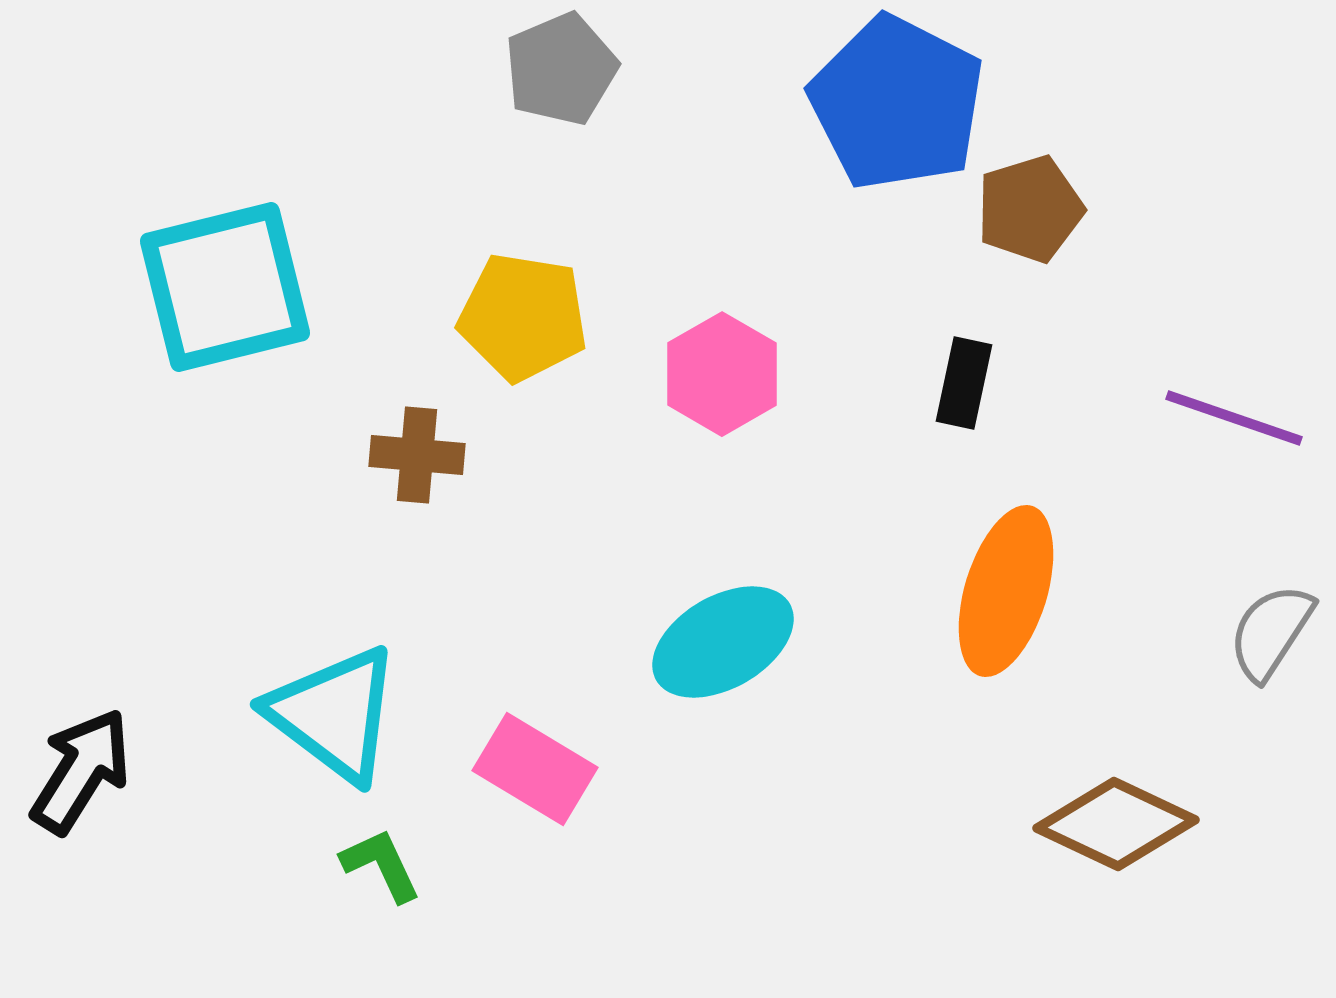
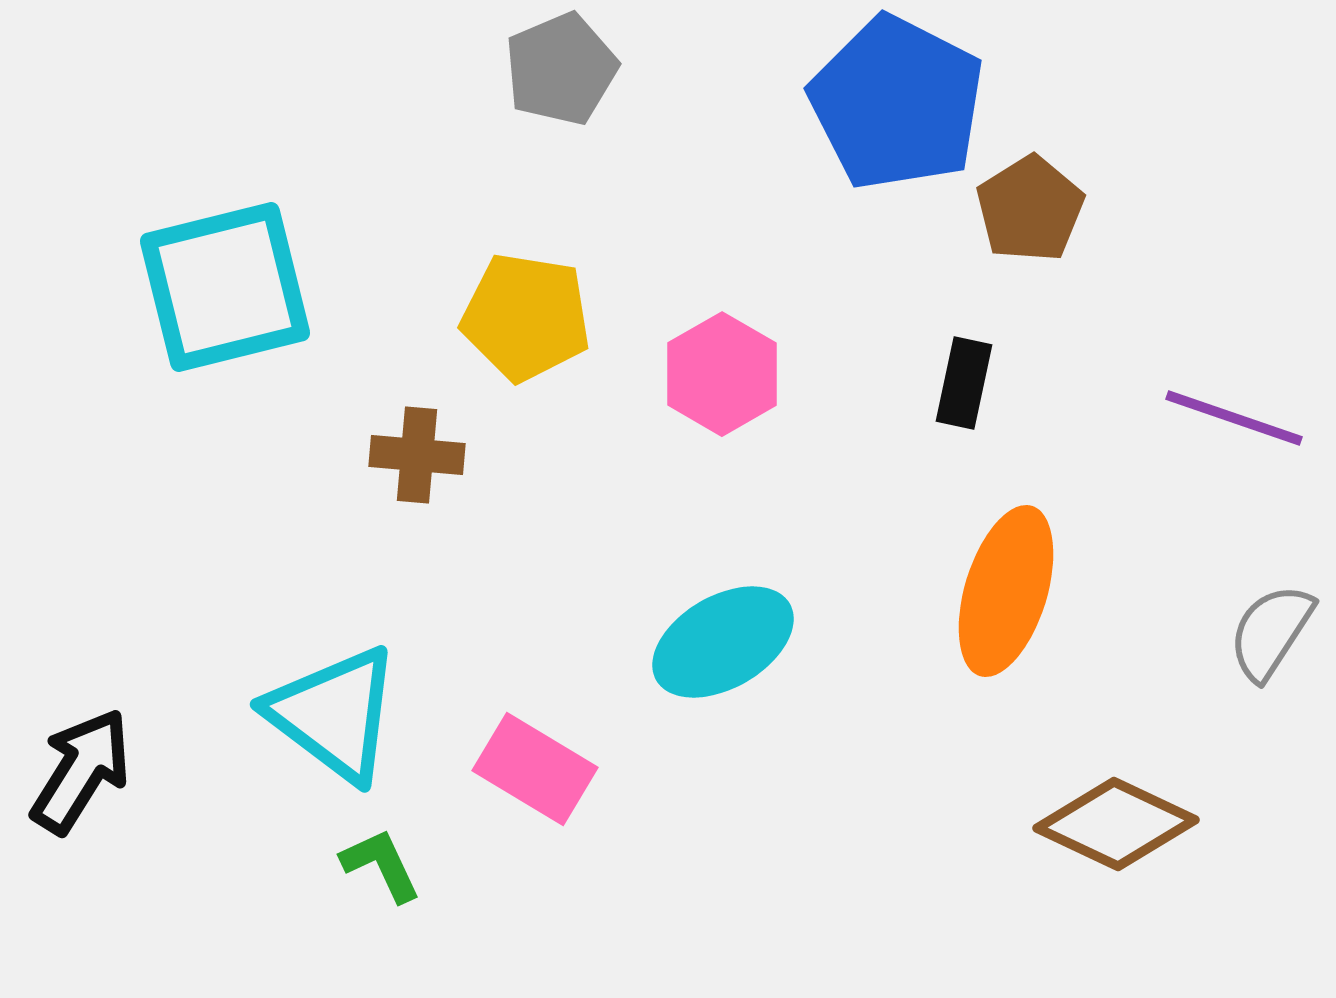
brown pentagon: rotated 15 degrees counterclockwise
yellow pentagon: moved 3 px right
